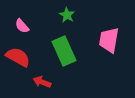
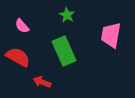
pink trapezoid: moved 2 px right, 5 px up
